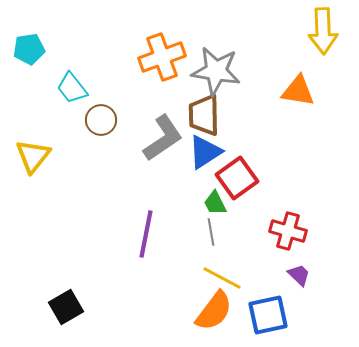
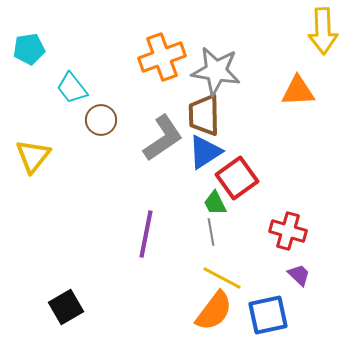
orange triangle: rotated 12 degrees counterclockwise
